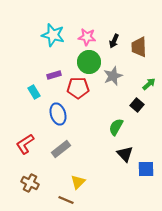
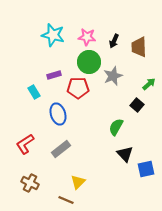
blue square: rotated 12 degrees counterclockwise
